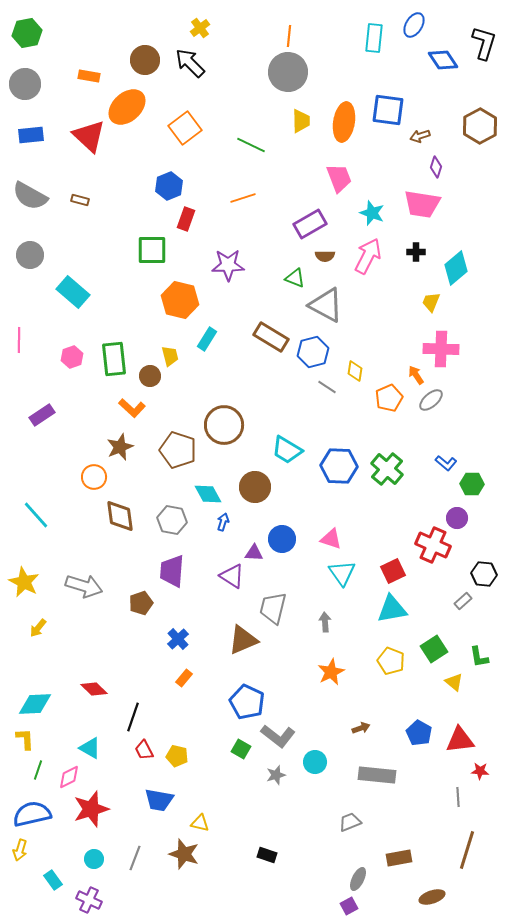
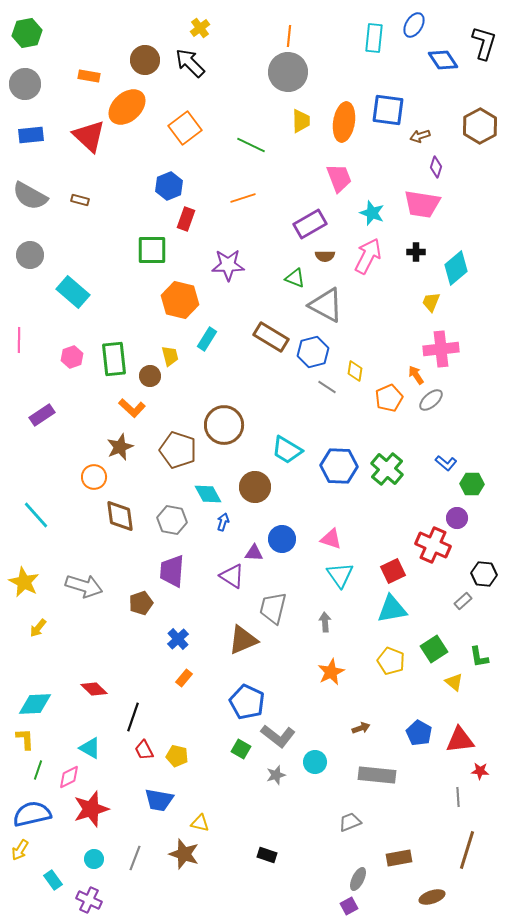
pink cross at (441, 349): rotated 8 degrees counterclockwise
cyan triangle at (342, 573): moved 2 px left, 2 px down
yellow arrow at (20, 850): rotated 15 degrees clockwise
